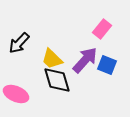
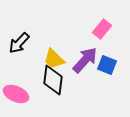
yellow trapezoid: moved 2 px right
black diamond: moved 4 px left; rotated 24 degrees clockwise
